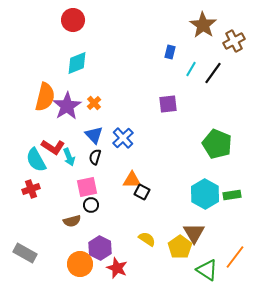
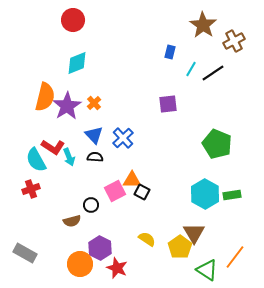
black line: rotated 20 degrees clockwise
black semicircle: rotated 77 degrees clockwise
pink square: moved 28 px right, 4 px down; rotated 15 degrees counterclockwise
